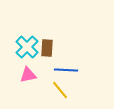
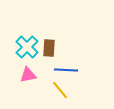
brown rectangle: moved 2 px right
